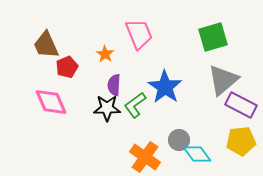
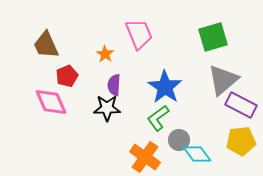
red pentagon: moved 9 px down
green L-shape: moved 23 px right, 13 px down
